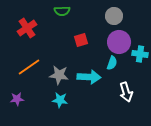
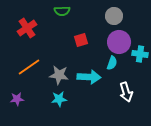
cyan star: moved 1 px left, 1 px up; rotated 14 degrees counterclockwise
